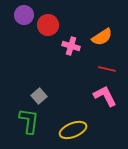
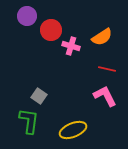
purple circle: moved 3 px right, 1 px down
red circle: moved 3 px right, 5 px down
gray square: rotated 14 degrees counterclockwise
